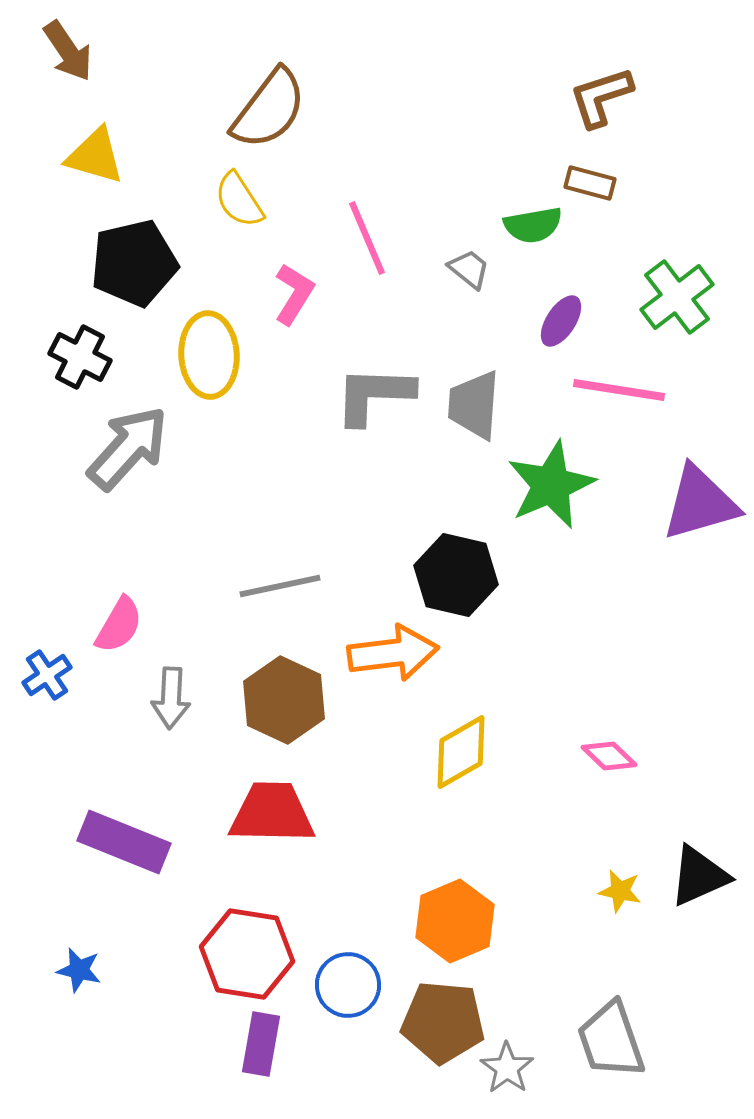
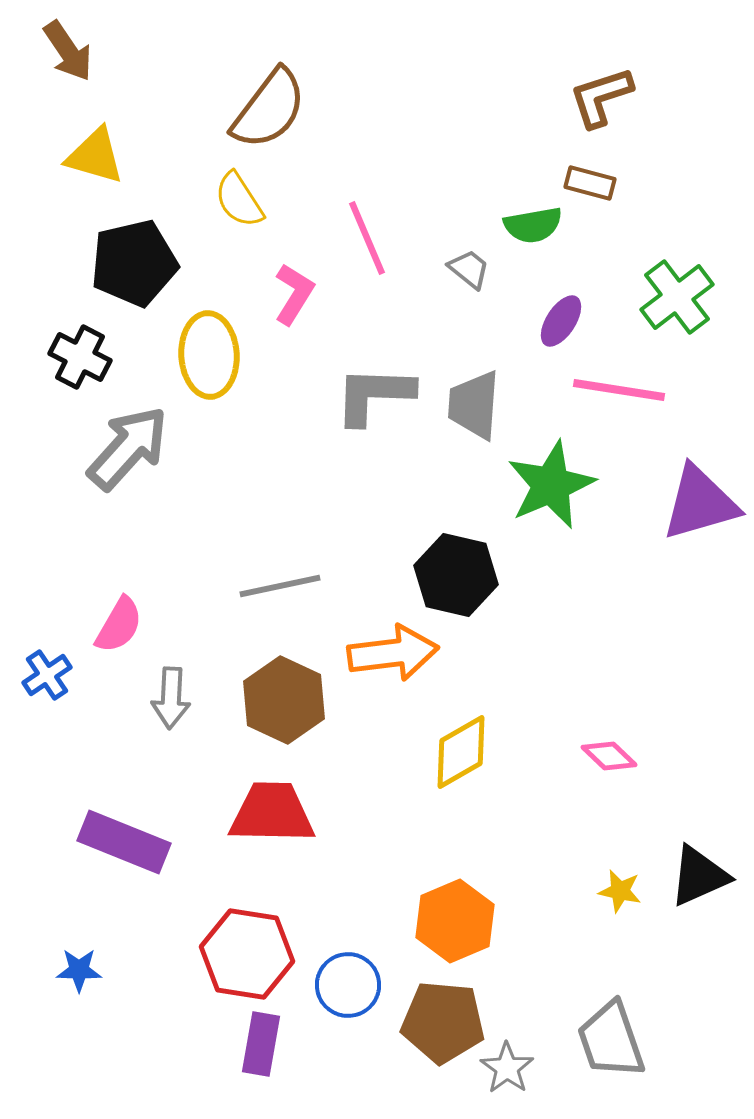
blue star at (79, 970): rotated 12 degrees counterclockwise
